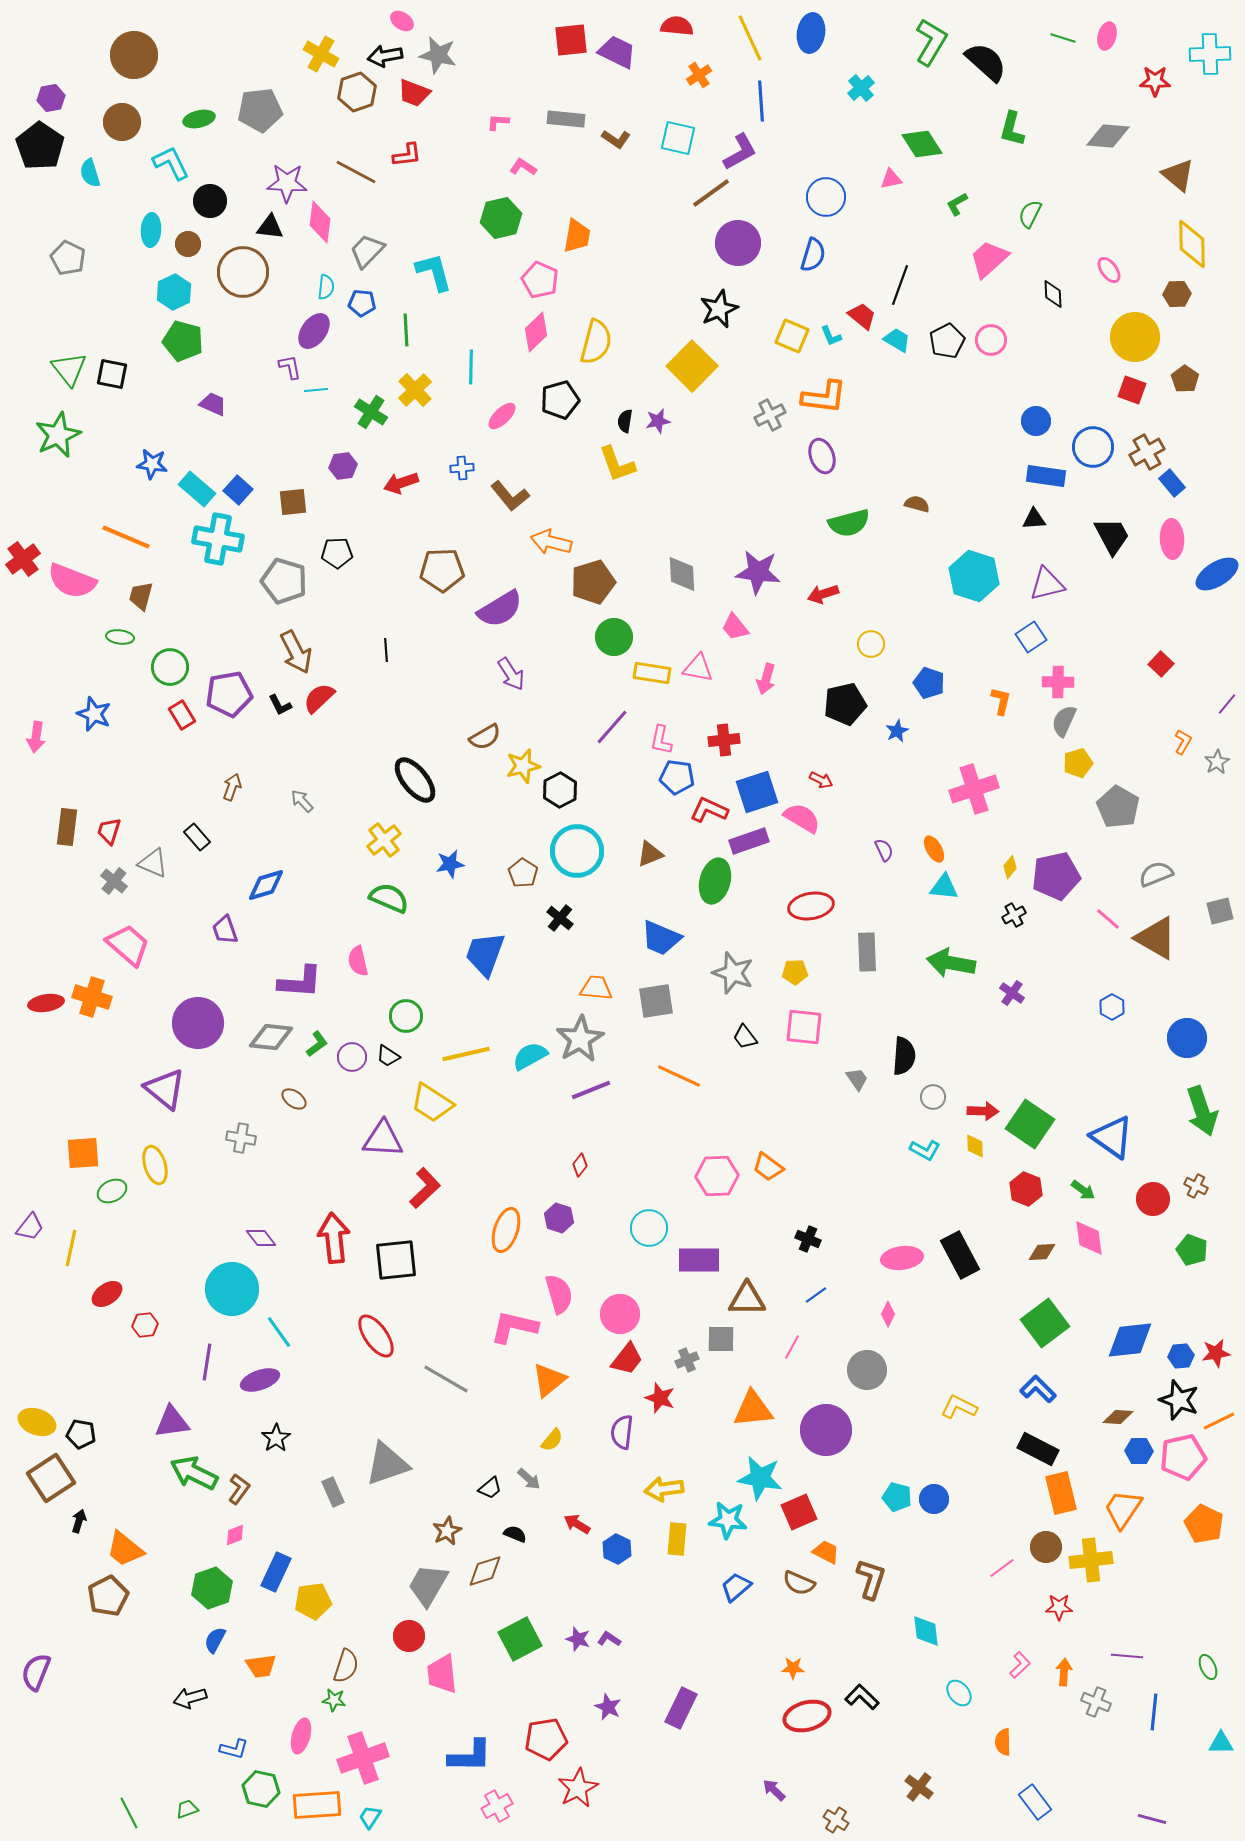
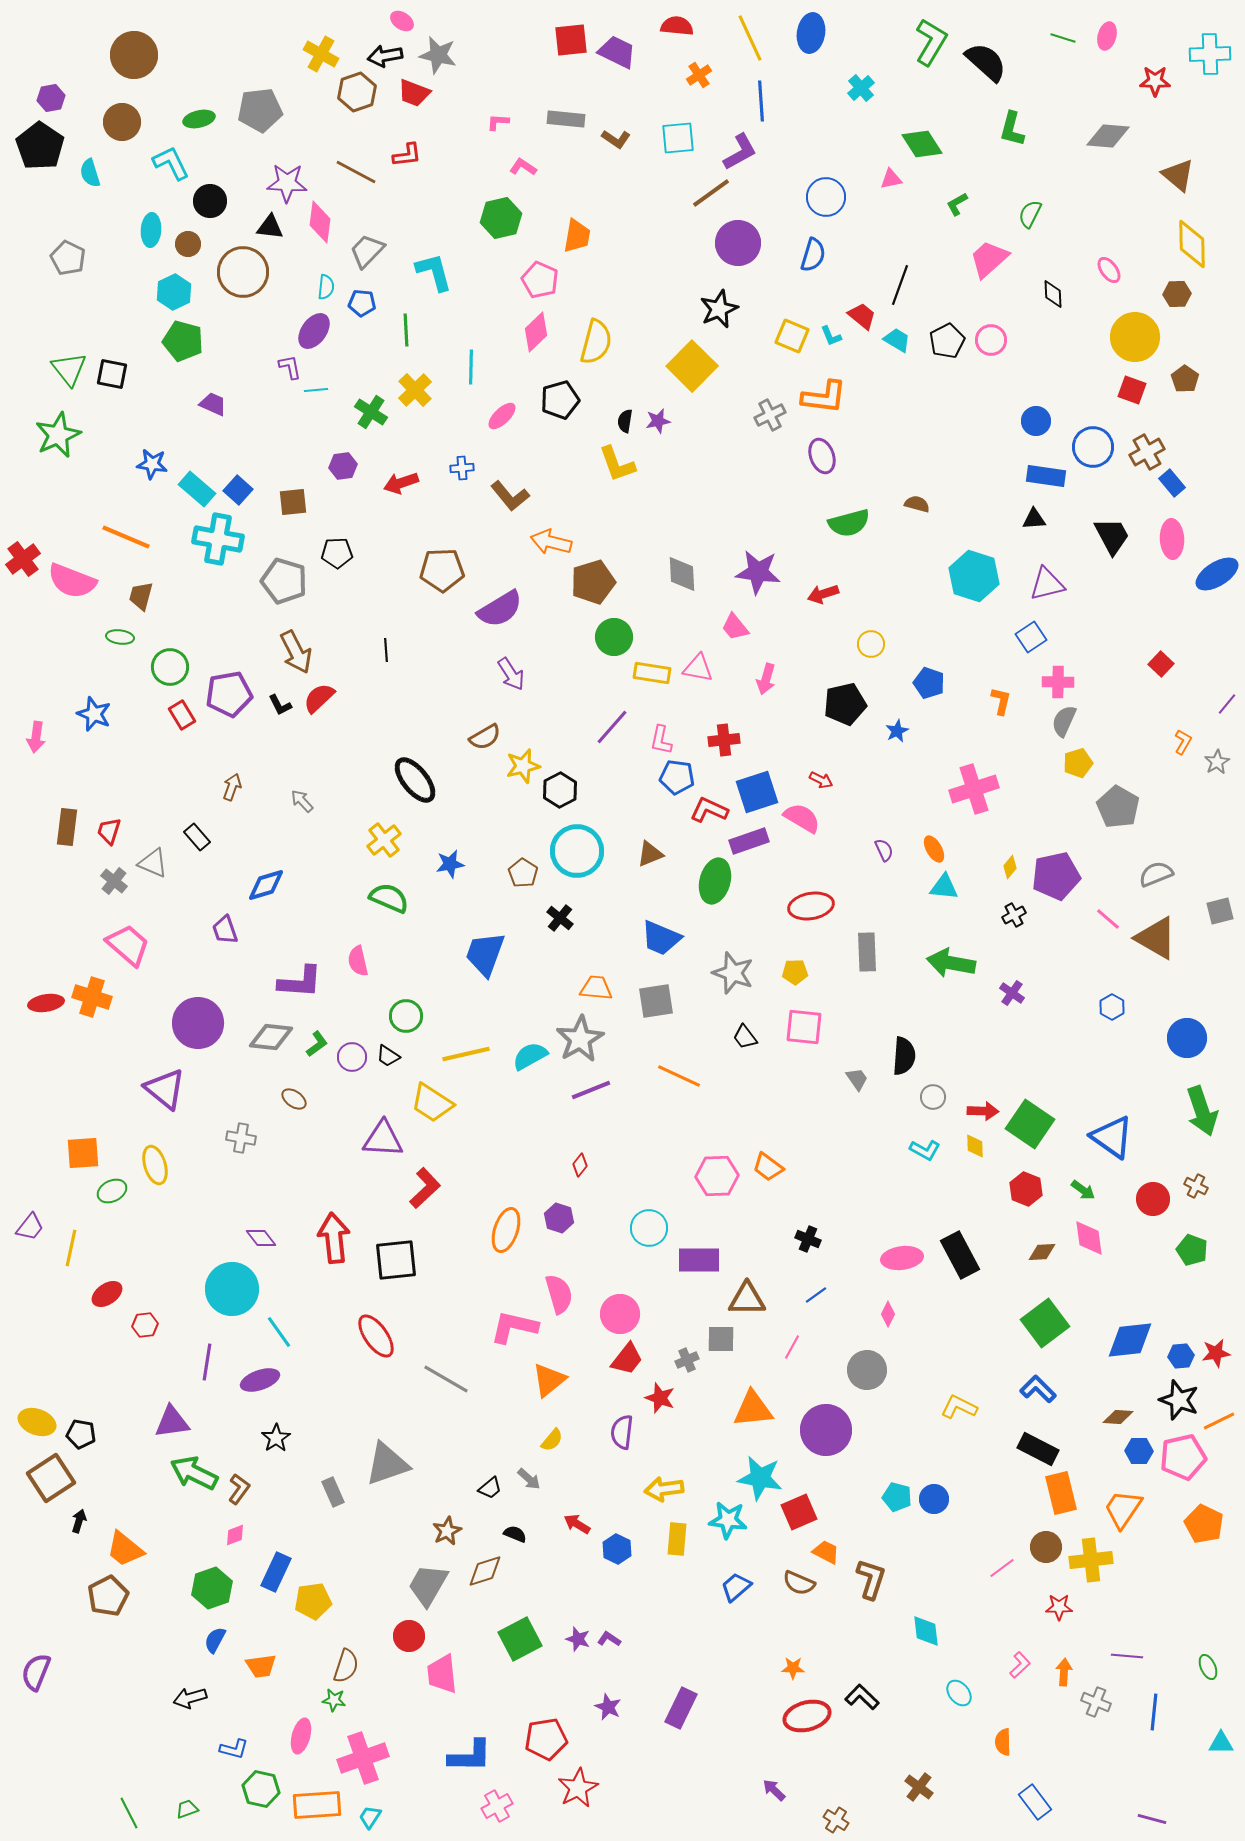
cyan square at (678, 138): rotated 18 degrees counterclockwise
